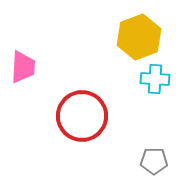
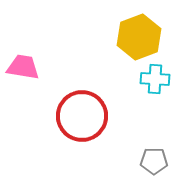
pink trapezoid: rotated 84 degrees counterclockwise
